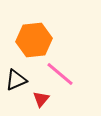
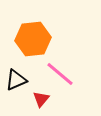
orange hexagon: moved 1 px left, 1 px up
